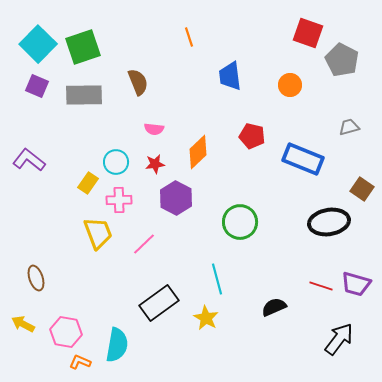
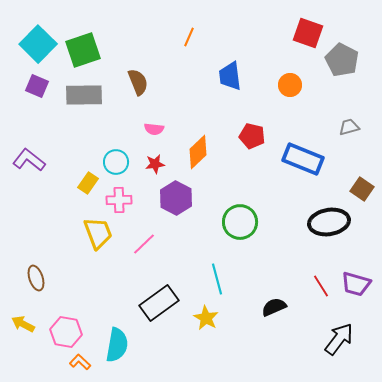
orange line: rotated 42 degrees clockwise
green square: moved 3 px down
red line: rotated 40 degrees clockwise
orange L-shape: rotated 20 degrees clockwise
